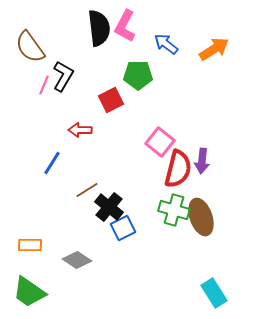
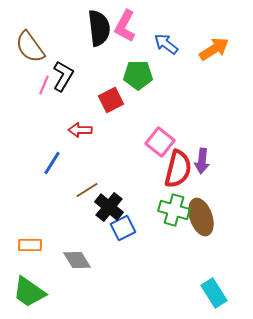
gray diamond: rotated 24 degrees clockwise
